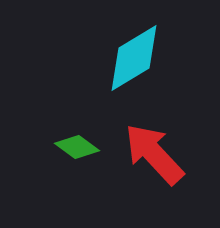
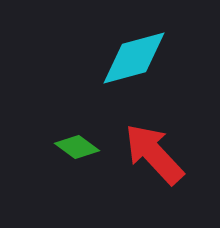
cyan diamond: rotated 16 degrees clockwise
